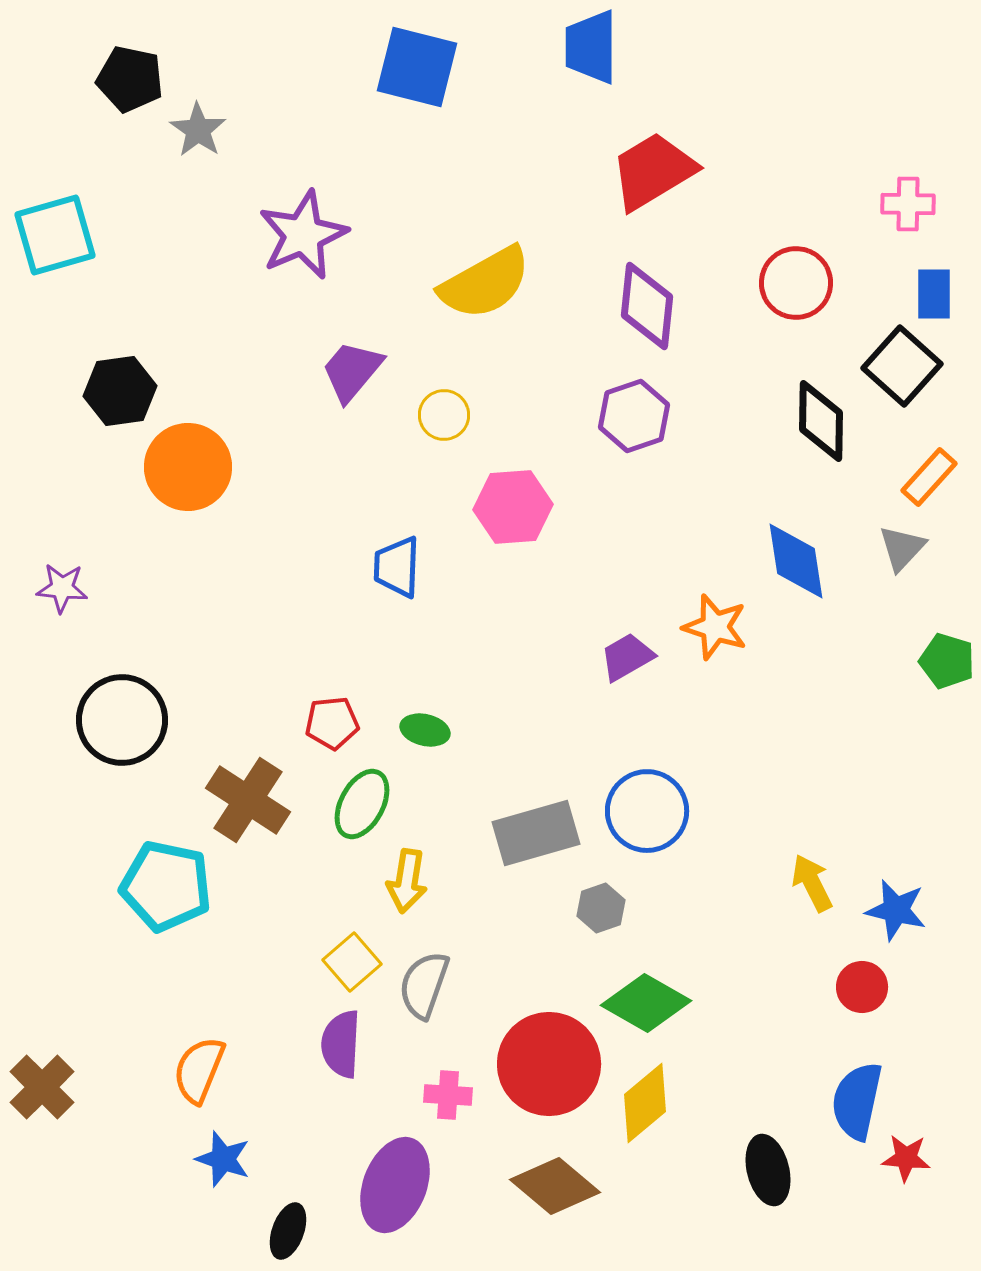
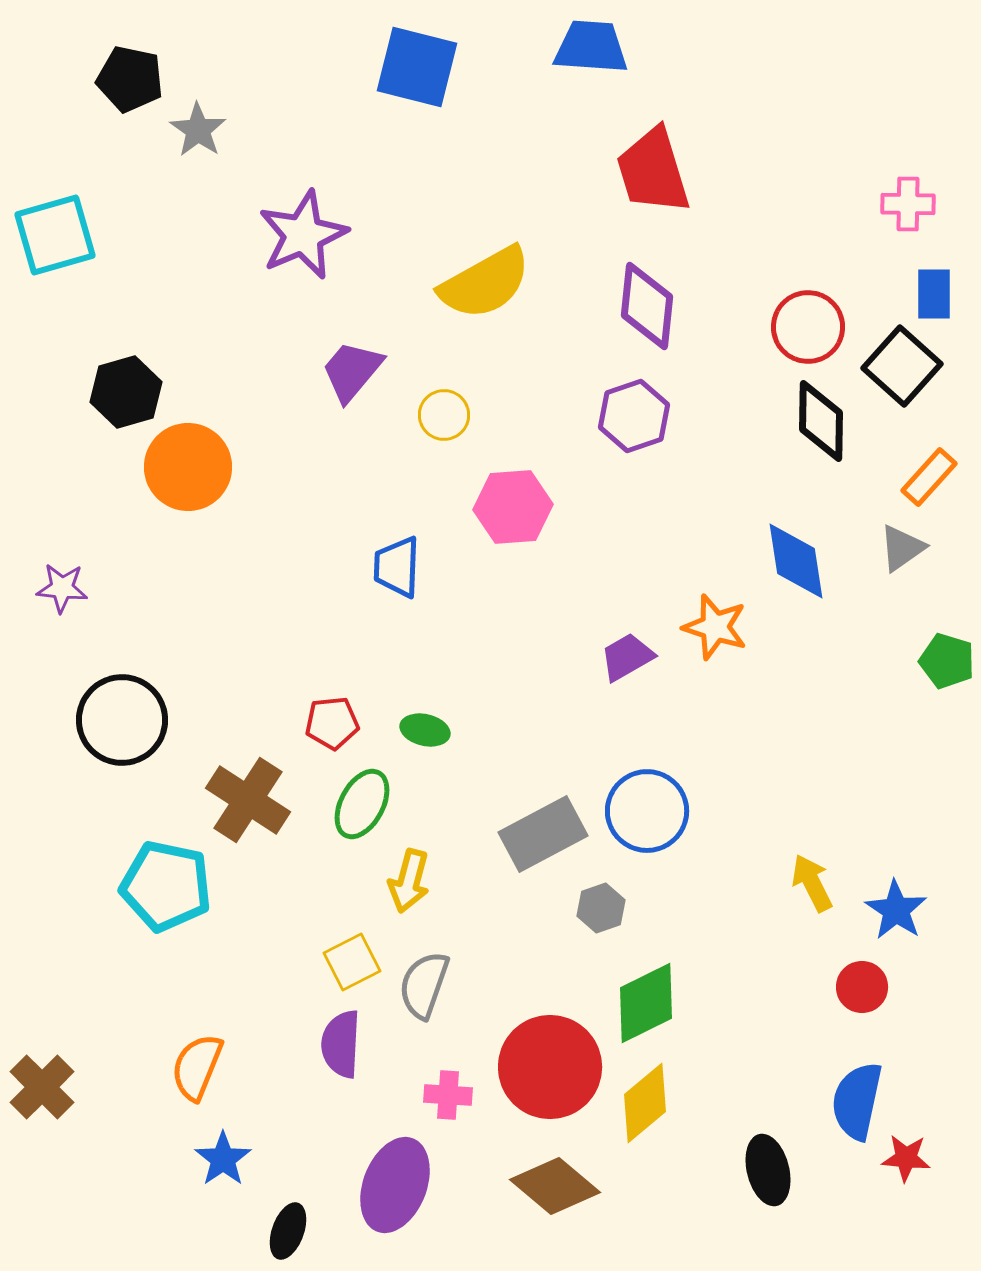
blue trapezoid at (591, 47): rotated 94 degrees clockwise
red trapezoid at (653, 171): rotated 76 degrees counterclockwise
red circle at (796, 283): moved 12 px right, 44 px down
black hexagon at (120, 391): moved 6 px right, 1 px down; rotated 8 degrees counterclockwise
gray triangle at (902, 548): rotated 12 degrees clockwise
gray rectangle at (536, 833): moved 7 px right, 1 px down; rotated 12 degrees counterclockwise
yellow arrow at (407, 881): moved 2 px right; rotated 6 degrees clockwise
blue star at (896, 910): rotated 20 degrees clockwise
yellow square at (352, 962): rotated 14 degrees clockwise
green diamond at (646, 1003): rotated 56 degrees counterclockwise
red circle at (549, 1064): moved 1 px right, 3 px down
orange semicircle at (199, 1070): moved 2 px left, 3 px up
blue star at (223, 1159): rotated 18 degrees clockwise
